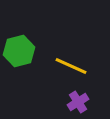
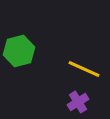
yellow line: moved 13 px right, 3 px down
